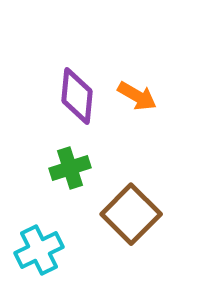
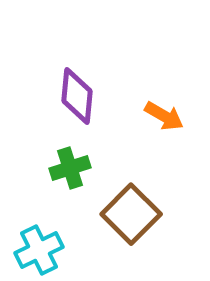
orange arrow: moved 27 px right, 20 px down
